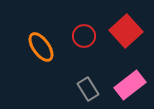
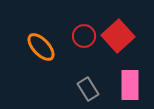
red square: moved 8 px left, 5 px down
orange ellipse: rotated 8 degrees counterclockwise
pink rectangle: rotated 52 degrees counterclockwise
